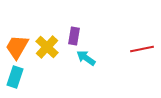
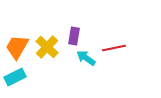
red line: moved 28 px left, 1 px up
cyan rectangle: rotated 45 degrees clockwise
